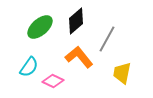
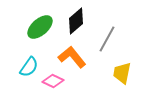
orange L-shape: moved 7 px left
